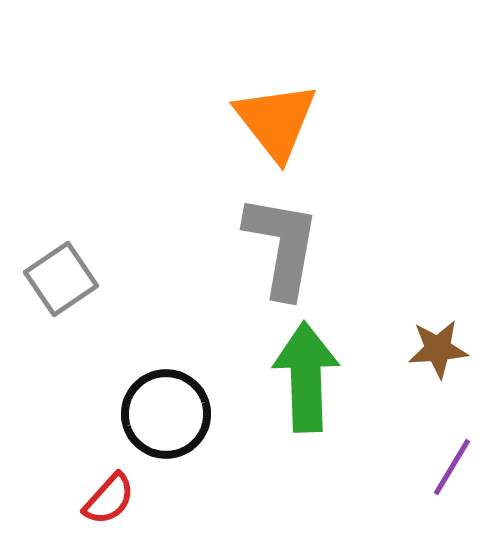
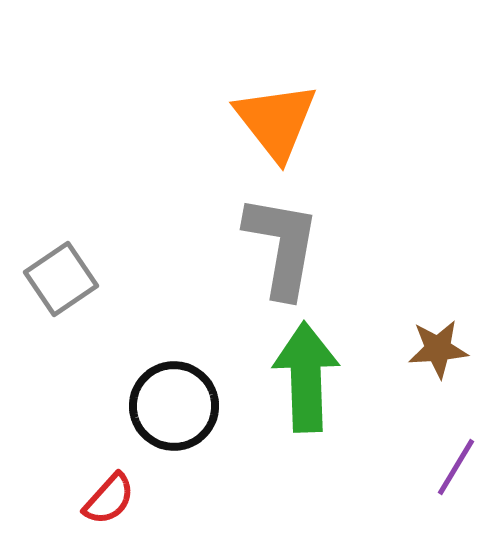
black circle: moved 8 px right, 8 px up
purple line: moved 4 px right
